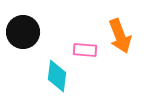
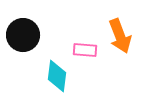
black circle: moved 3 px down
